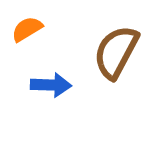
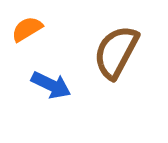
blue arrow: rotated 24 degrees clockwise
